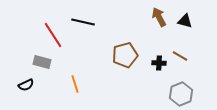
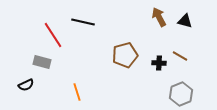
orange line: moved 2 px right, 8 px down
